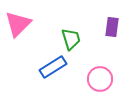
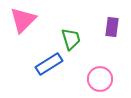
pink triangle: moved 5 px right, 4 px up
blue rectangle: moved 4 px left, 3 px up
